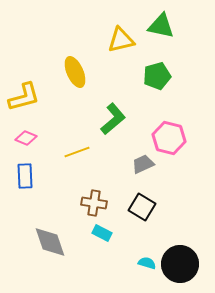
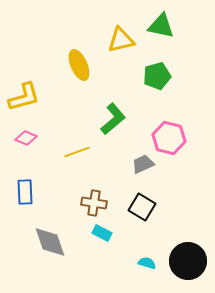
yellow ellipse: moved 4 px right, 7 px up
blue rectangle: moved 16 px down
black circle: moved 8 px right, 3 px up
